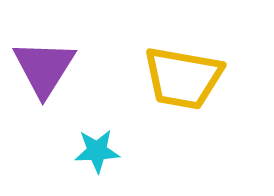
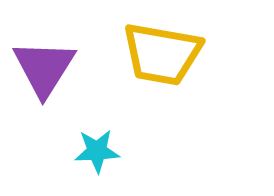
yellow trapezoid: moved 21 px left, 24 px up
